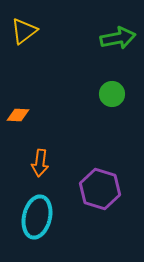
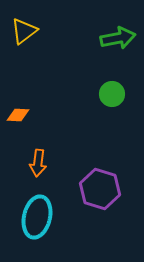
orange arrow: moved 2 px left
